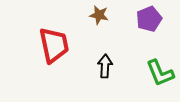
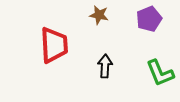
red trapezoid: rotated 9 degrees clockwise
